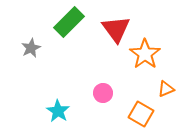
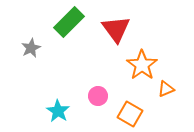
orange star: moved 3 px left, 11 px down
pink circle: moved 5 px left, 3 px down
orange square: moved 11 px left
